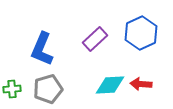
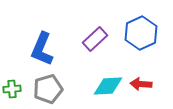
cyan diamond: moved 2 px left, 1 px down
